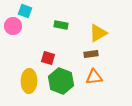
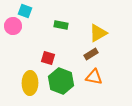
brown rectangle: rotated 24 degrees counterclockwise
orange triangle: rotated 18 degrees clockwise
yellow ellipse: moved 1 px right, 2 px down
